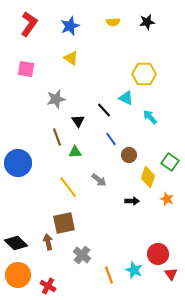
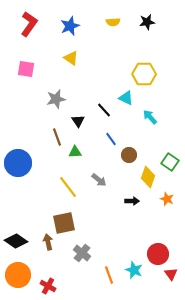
black diamond: moved 2 px up; rotated 10 degrees counterclockwise
gray cross: moved 2 px up
